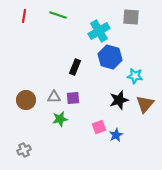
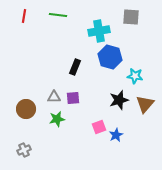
green line: rotated 12 degrees counterclockwise
cyan cross: rotated 20 degrees clockwise
brown circle: moved 9 px down
green star: moved 3 px left
